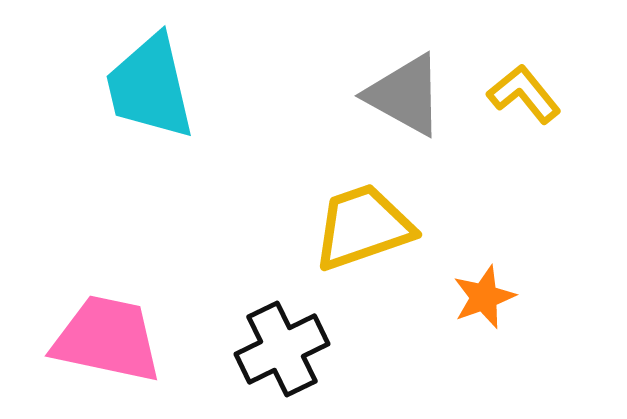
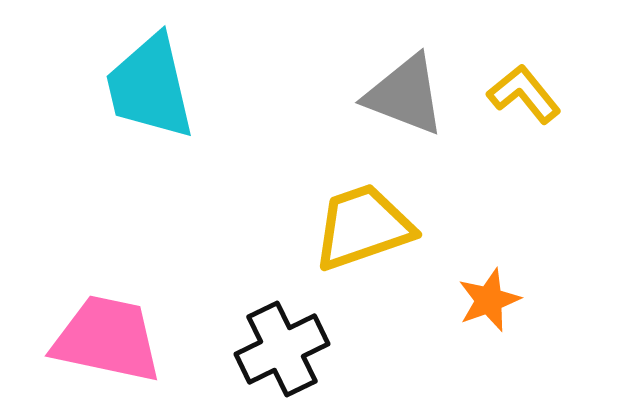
gray triangle: rotated 8 degrees counterclockwise
orange star: moved 5 px right, 3 px down
